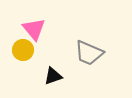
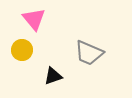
pink triangle: moved 10 px up
yellow circle: moved 1 px left
